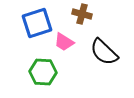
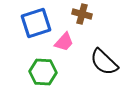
blue square: moved 1 px left
pink trapezoid: rotated 80 degrees counterclockwise
black semicircle: moved 10 px down
